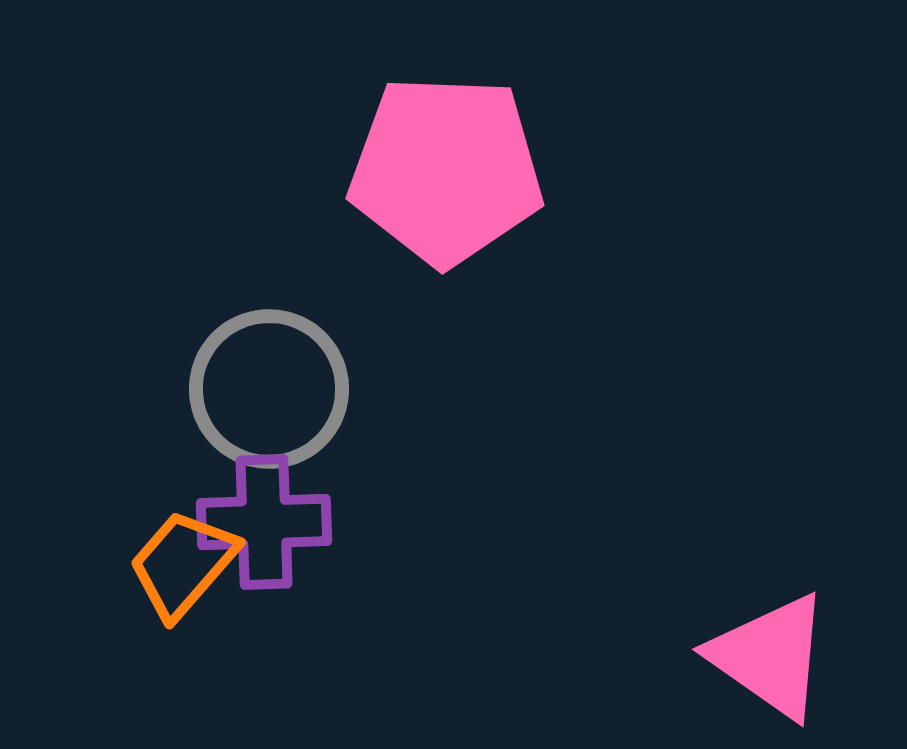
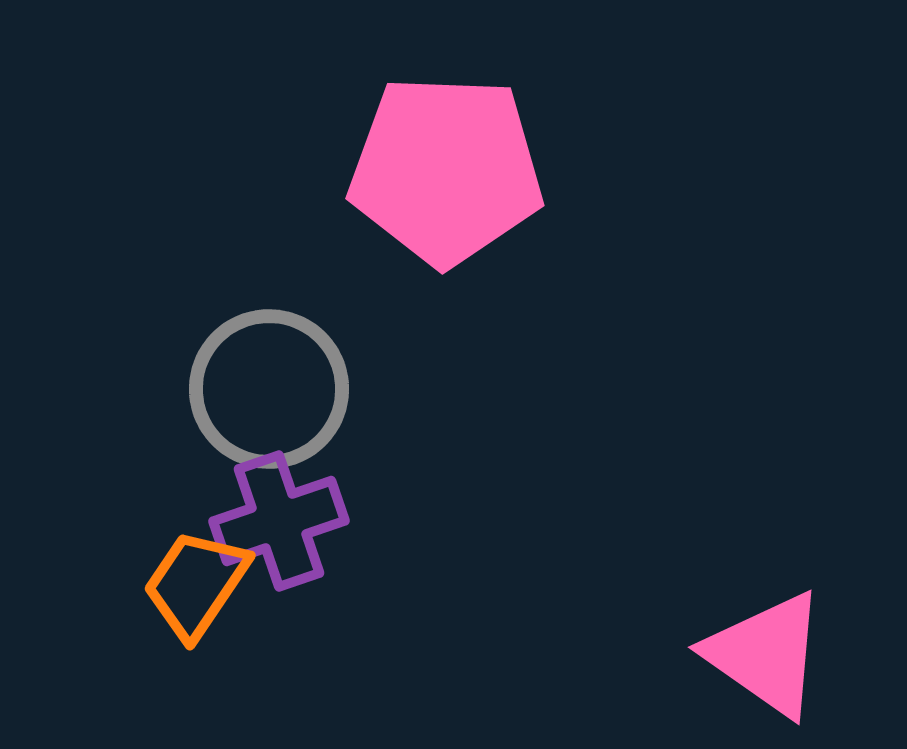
purple cross: moved 15 px right, 1 px up; rotated 17 degrees counterclockwise
orange trapezoid: moved 13 px right, 20 px down; rotated 7 degrees counterclockwise
pink triangle: moved 4 px left, 2 px up
